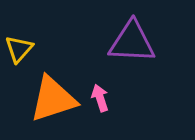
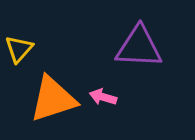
purple triangle: moved 7 px right, 5 px down
pink arrow: moved 3 px right, 1 px up; rotated 56 degrees counterclockwise
